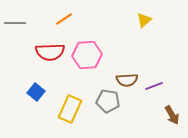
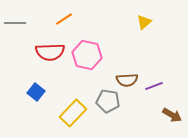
yellow triangle: moved 2 px down
pink hexagon: rotated 16 degrees clockwise
yellow rectangle: moved 3 px right, 4 px down; rotated 20 degrees clockwise
brown arrow: rotated 30 degrees counterclockwise
